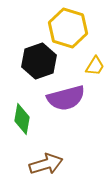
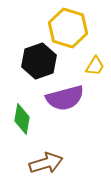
purple semicircle: moved 1 px left
brown arrow: moved 1 px up
